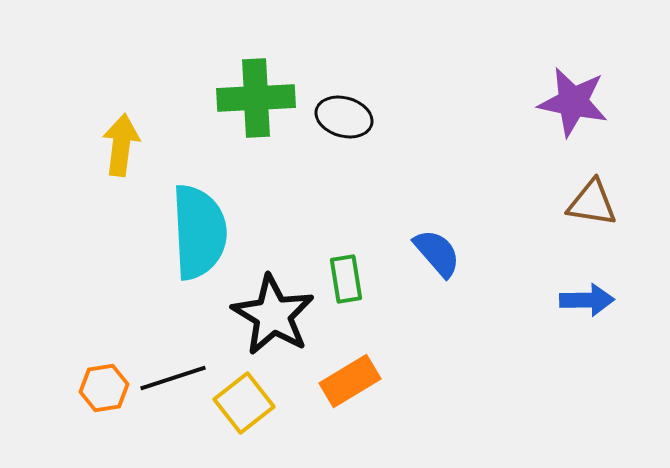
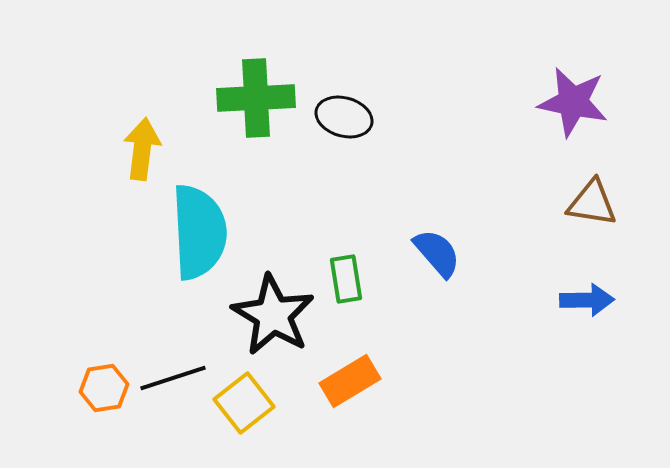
yellow arrow: moved 21 px right, 4 px down
